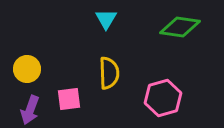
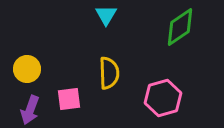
cyan triangle: moved 4 px up
green diamond: rotated 42 degrees counterclockwise
